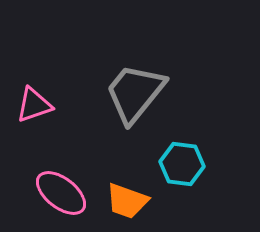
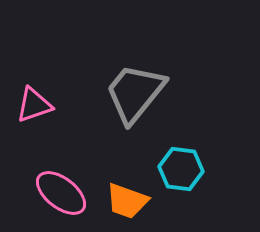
cyan hexagon: moved 1 px left, 5 px down
